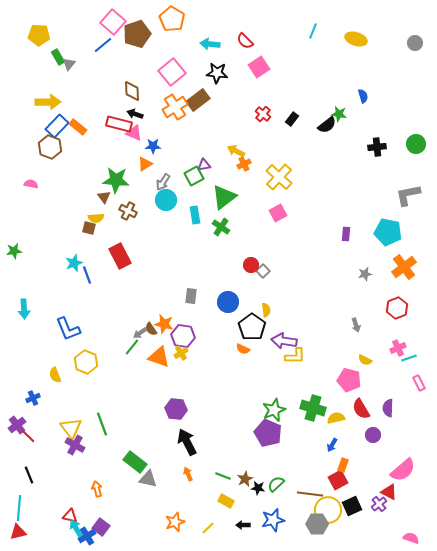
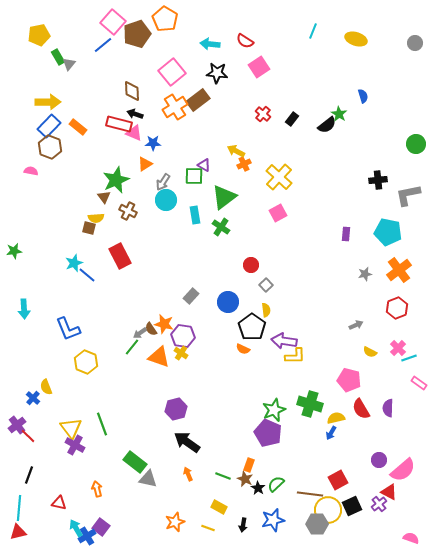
orange pentagon at (172, 19): moved 7 px left
yellow pentagon at (39, 35): rotated 15 degrees counterclockwise
red semicircle at (245, 41): rotated 12 degrees counterclockwise
green star at (339, 114): rotated 21 degrees clockwise
blue rectangle at (57, 126): moved 8 px left
blue star at (153, 146): moved 3 px up
black cross at (377, 147): moved 1 px right, 33 px down
purple triangle at (204, 165): rotated 40 degrees clockwise
green square at (194, 176): rotated 30 degrees clockwise
green star at (116, 180): rotated 28 degrees counterclockwise
pink semicircle at (31, 184): moved 13 px up
orange cross at (404, 267): moved 5 px left, 3 px down
gray square at (263, 271): moved 3 px right, 14 px down
blue line at (87, 275): rotated 30 degrees counterclockwise
gray rectangle at (191, 296): rotated 35 degrees clockwise
gray arrow at (356, 325): rotated 96 degrees counterclockwise
pink cross at (398, 348): rotated 21 degrees counterclockwise
yellow cross at (181, 353): rotated 24 degrees counterclockwise
yellow semicircle at (365, 360): moved 5 px right, 8 px up
yellow semicircle at (55, 375): moved 9 px left, 12 px down
pink rectangle at (419, 383): rotated 28 degrees counterclockwise
blue cross at (33, 398): rotated 24 degrees counterclockwise
green cross at (313, 408): moved 3 px left, 4 px up
purple hexagon at (176, 409): rotated 20 degrees counterclockwise
purple circle at (373, 435): moved 6 px right, 25 px down
black arrow at (187, 442): rotated 28 degrees counterclockwise
blue arrow at (332, 445): moved 1 px left, 12 px up
orange rectangle at (343, 465): moved 94 px left
black line at (29, 475): rotated 42 degrees clockwise
brown star at (245, 479): rotated 21 degrees counterclockwise
black star at (258, 488): rotated 24 degrees clockwise
yellow rectangle at (226, 501): moved 7 px left, 6 px down
red triangle at (70, 516): moved 11 px left, 13 px up
black arrow at (243, 525): rotated 80 degrees counterclockwise
yellow line at (208, 528): rotated 64 degrees clockwise
